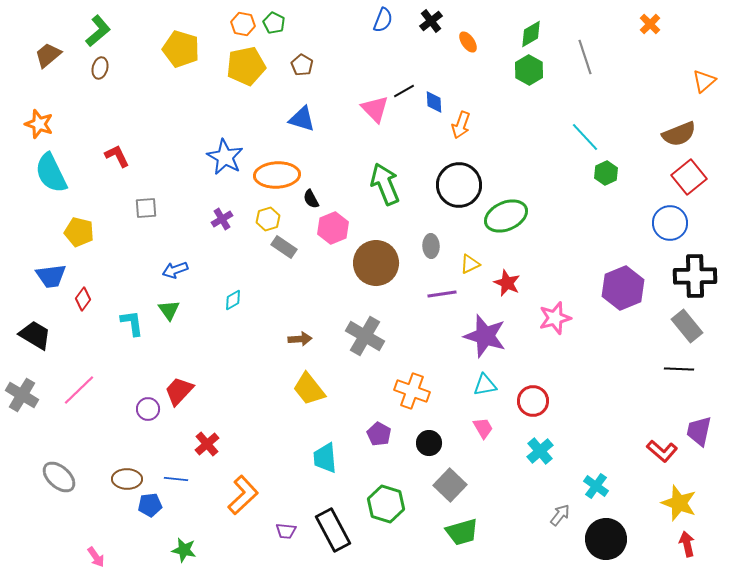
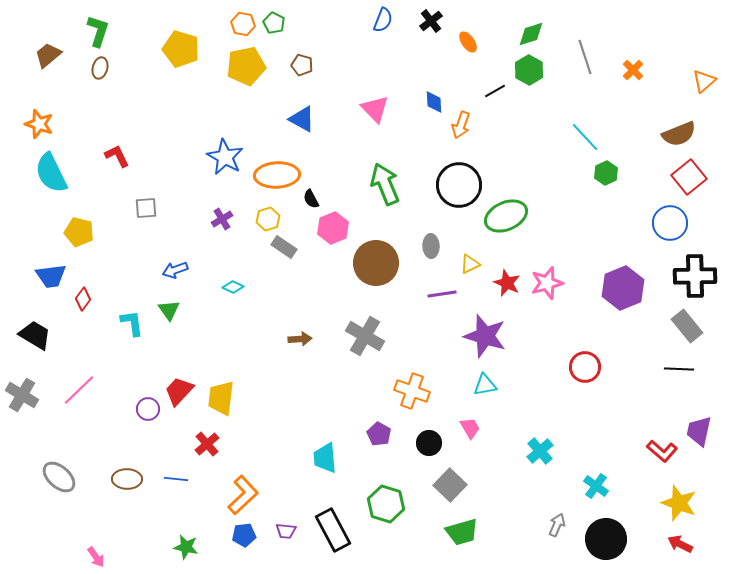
orange cross at (650, 24): moved 17 px left, 46 px down
green L-shape at (98, 31): rotated 32 degrees counterclockwise
green diamond at (531, 34): rotated 12 degrees clockwise
brown pentagon at (302, 65): rotated 15 degrees counterclockwise
black line at (404, 91): moved 91 px right
blue triangle at (302, 119): rotated 12 degrees clockwise
cyan diamond at (233, 300): moved 13 px up; rotated 55 degrees clockwise
pink star at (555, 318): moved 8 px left, 35 px up
yellow trapezoid at (309, 389): moved 88 px left, 9 px down; rotated 45 degrees clockwise
red circle at (533, 401): moved 52 px right, 34 px up
pink trapezoid at (483, 428): moved 13 px left
blue pentagon at (150, 505): moved 94 px right, 30 px down
gray arrow at (560, 515): moved 3 px left, 10 px down; rotated 15 degrees counterclockwise
red arrow at (687, 544): moved 7 px left; rotated 50 degrees counterclockwise
green star at (184, 550): moved 2 px right, 3 px up
